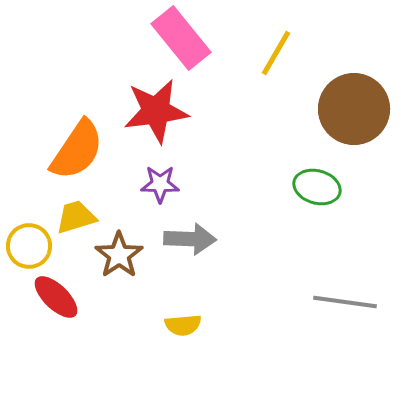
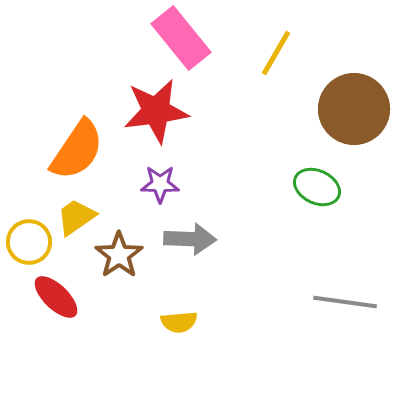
green ellipse: rotated 9 degrees clockwise
yellow trapezoid: rotated 18 degrees counterclockwise
yellow circle: moved 4 px up
yellow semicircle: moved 4 px left, 3 px up
